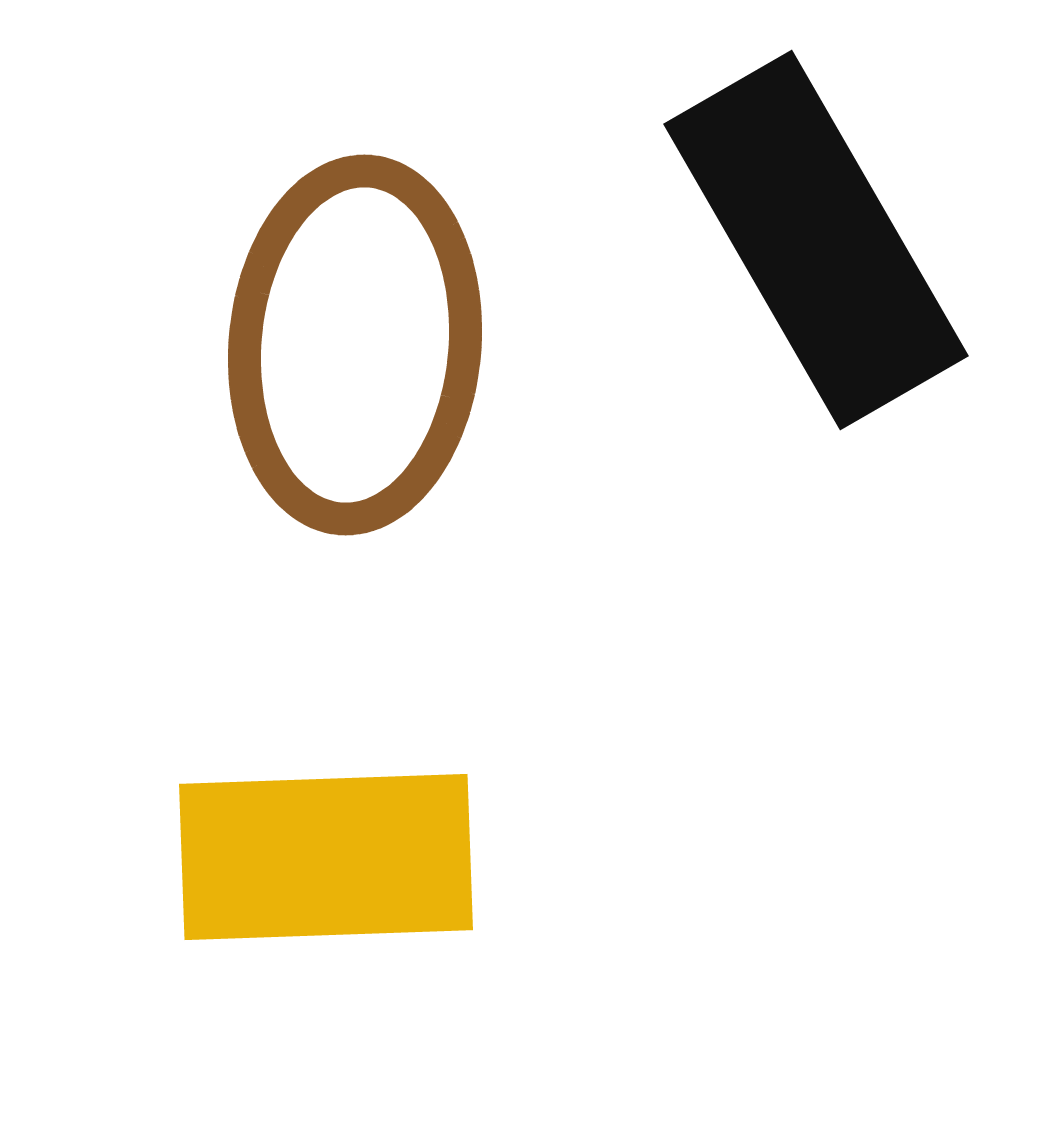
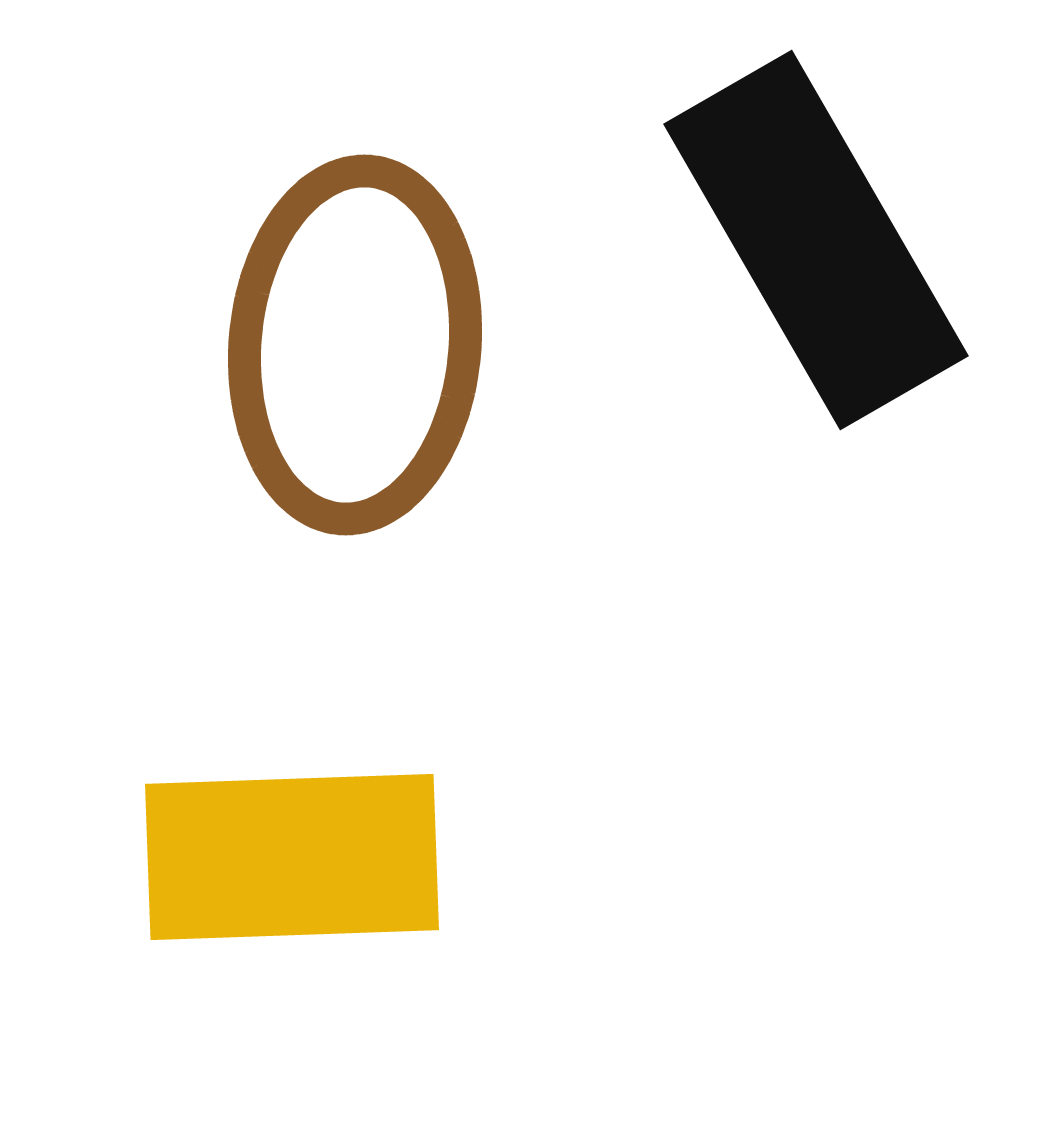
yellow rectangle: moved 34 px left
